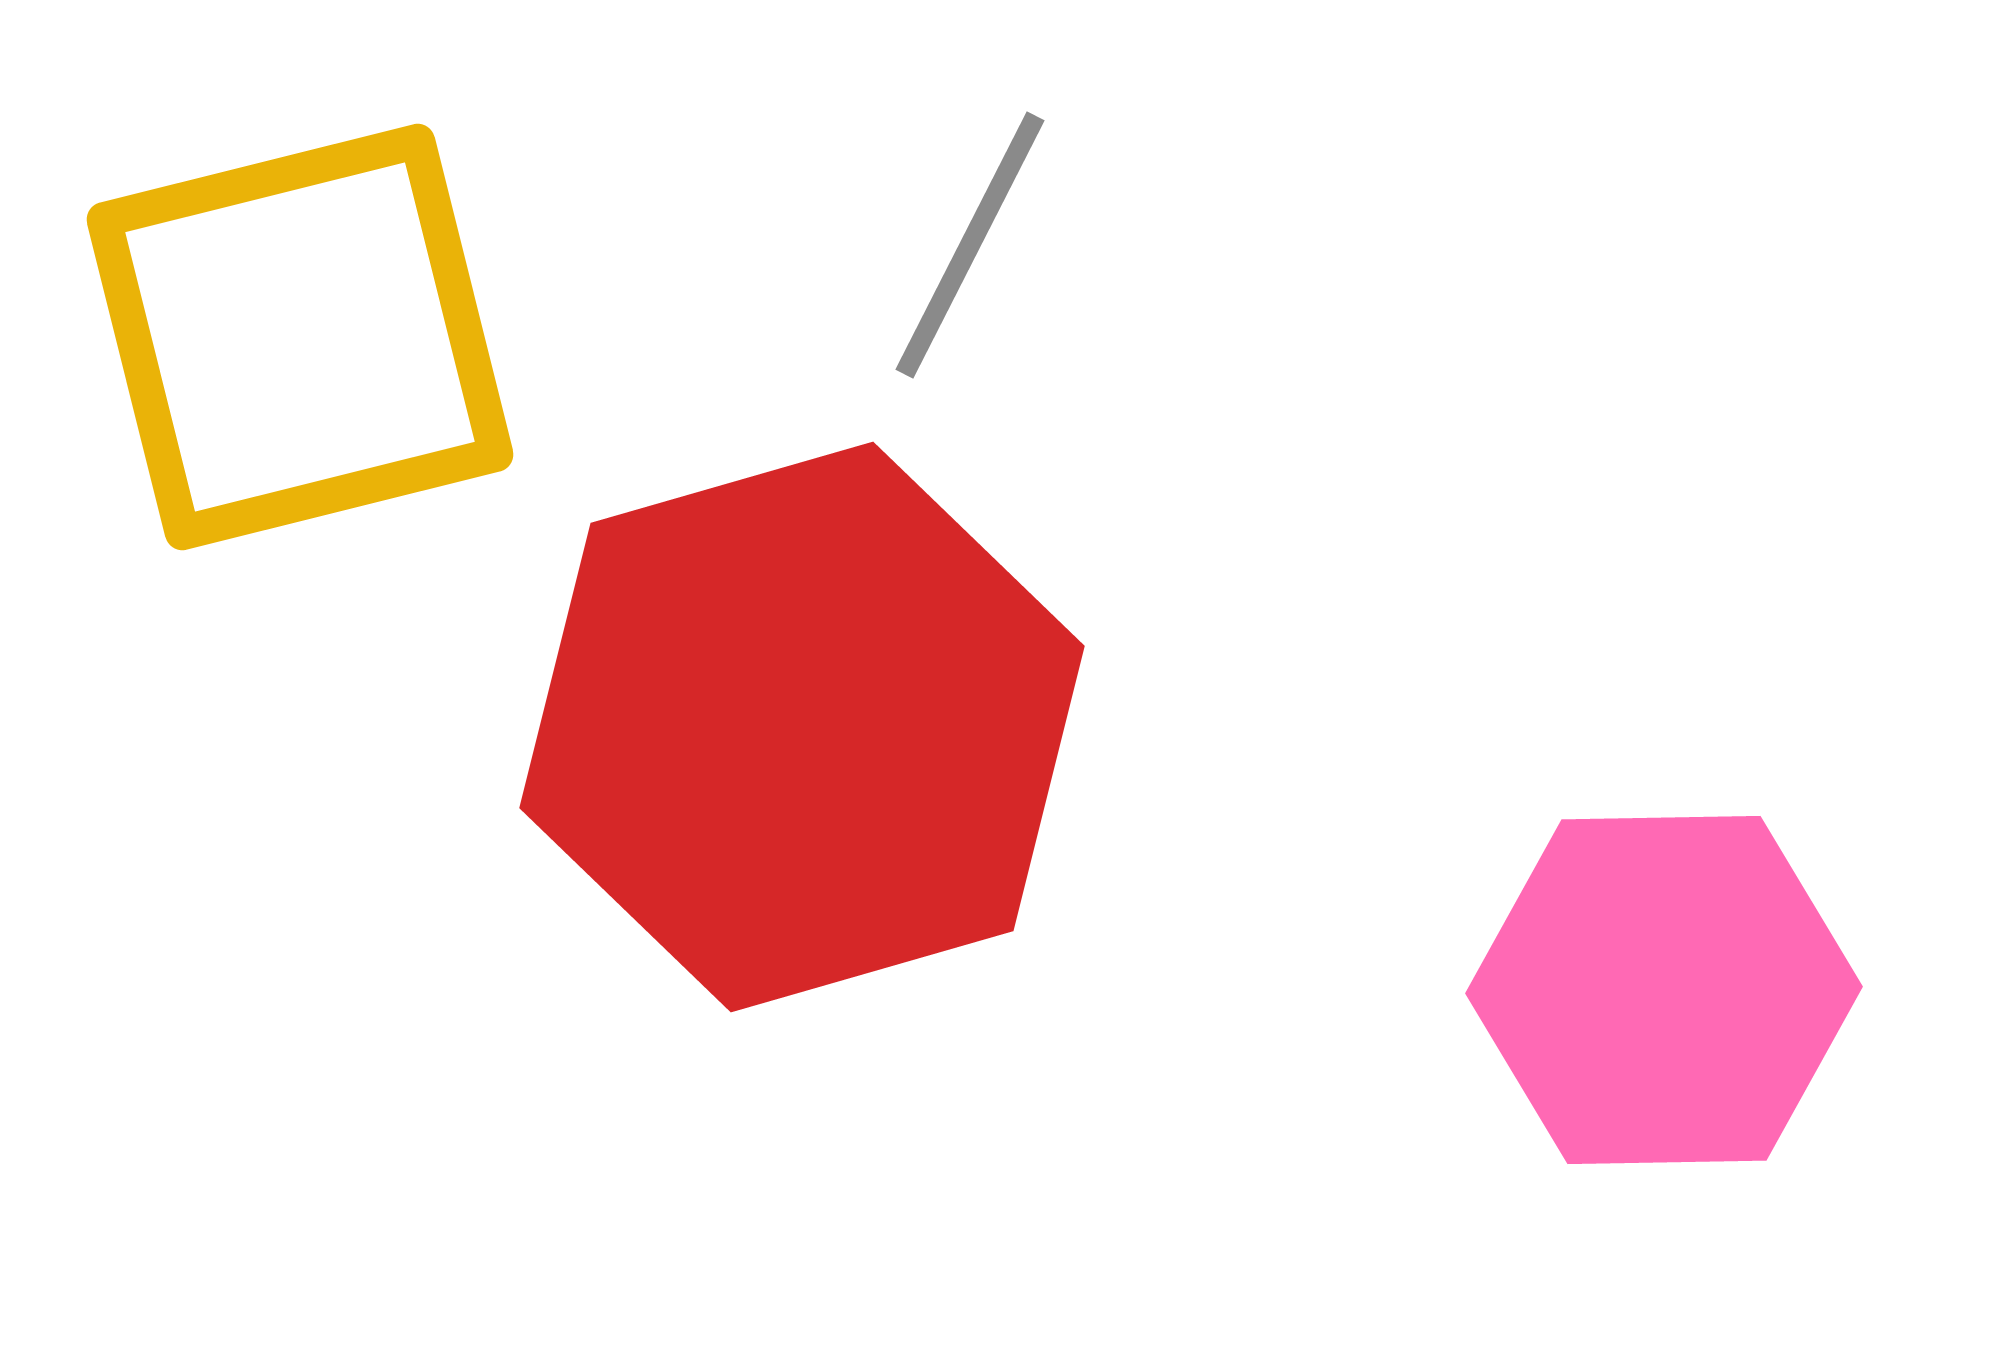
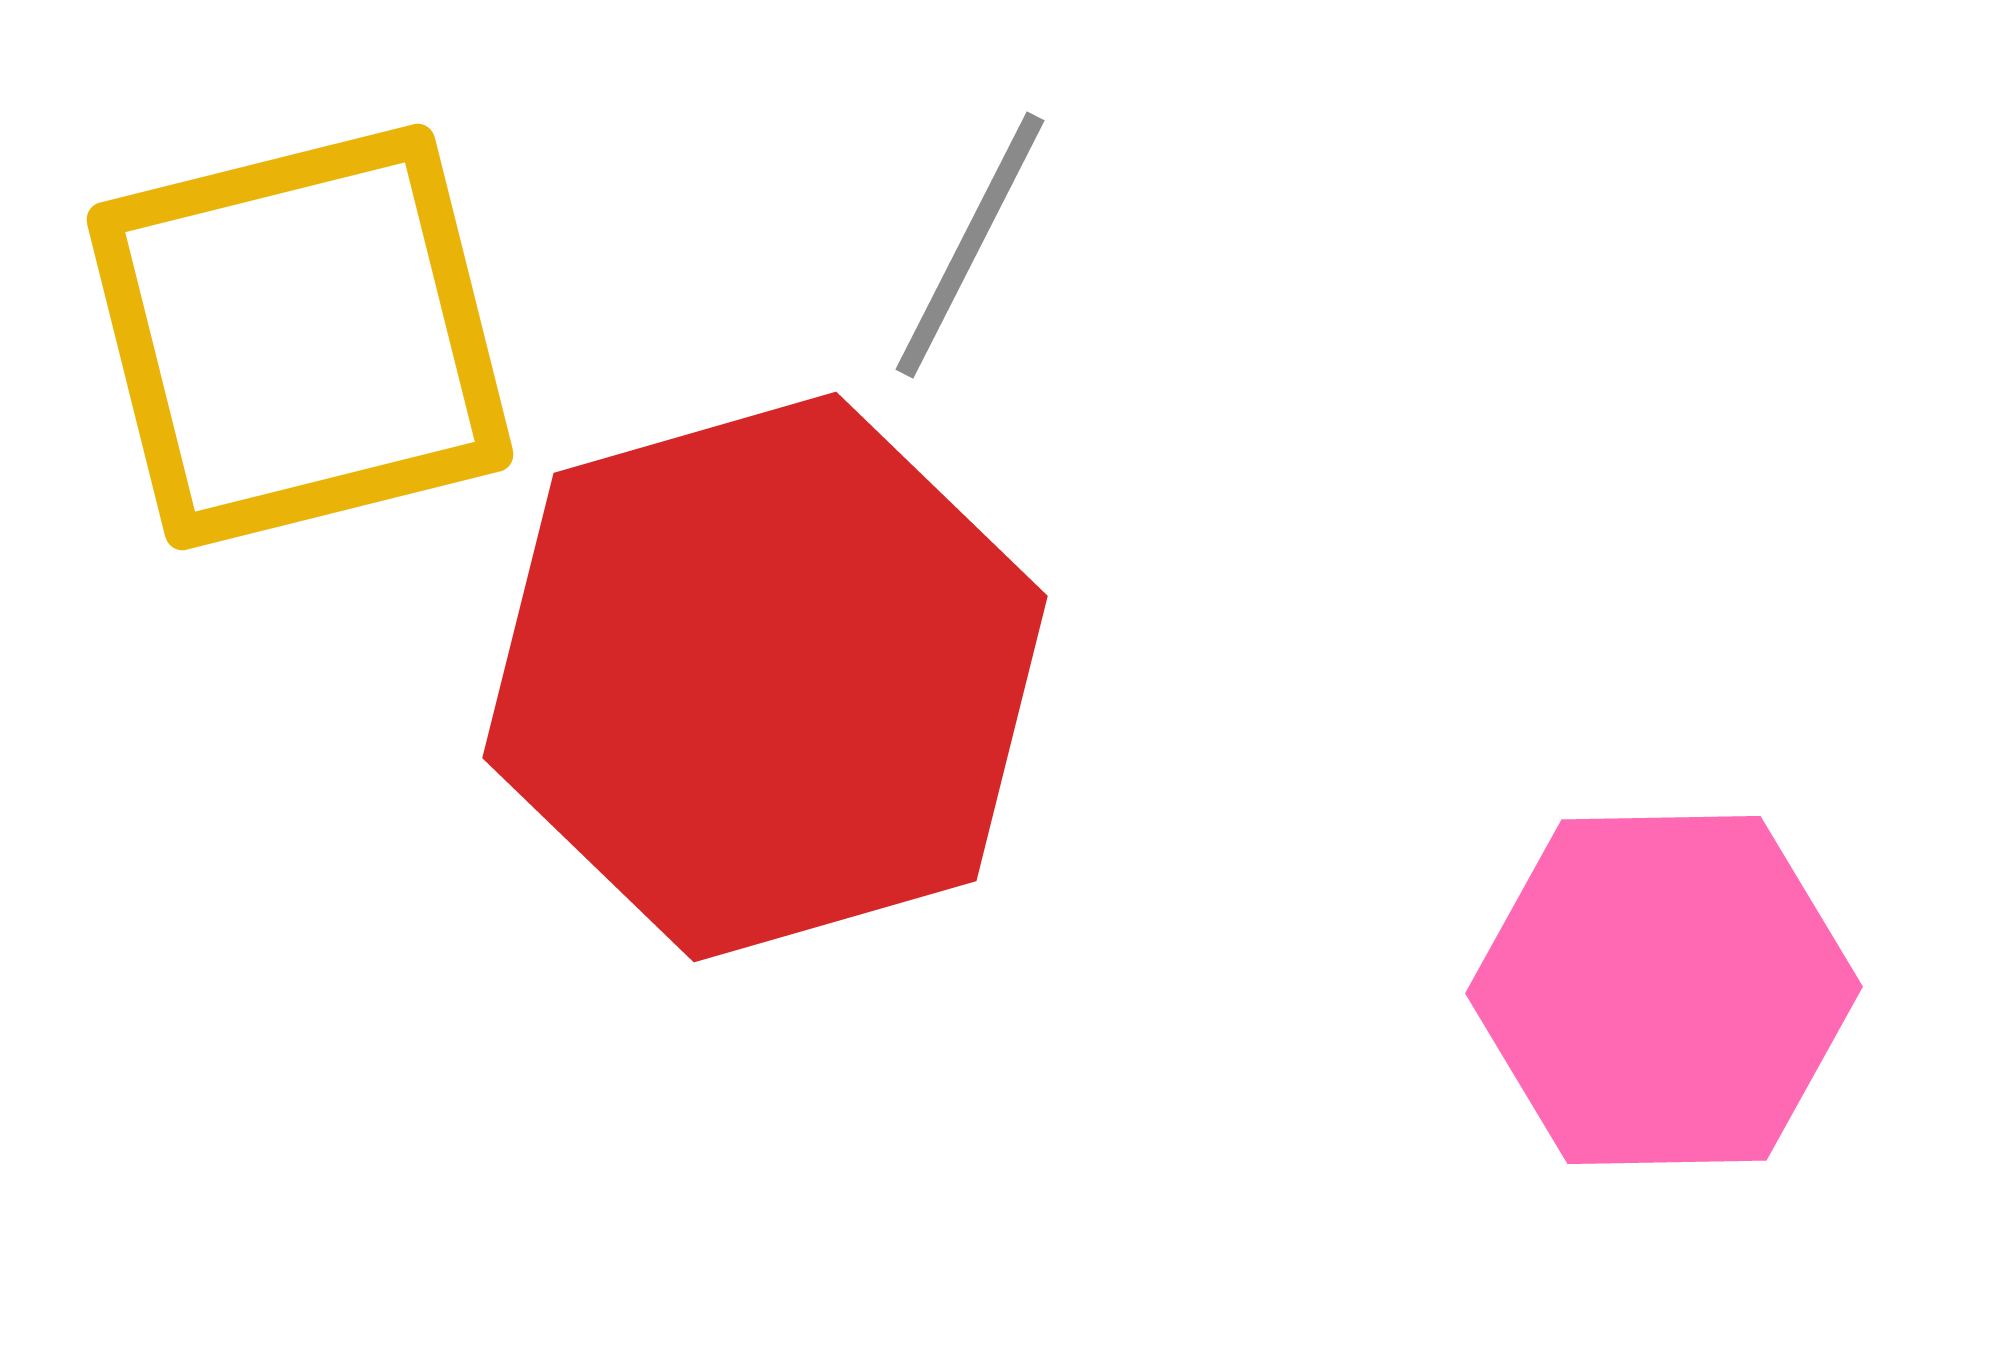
red hexagon: moved 37 px left, 50 px up
